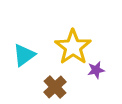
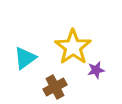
cyan triangle: moved 1 px right, 3 px down
brown cross: rotated 15 degrees clockwise
